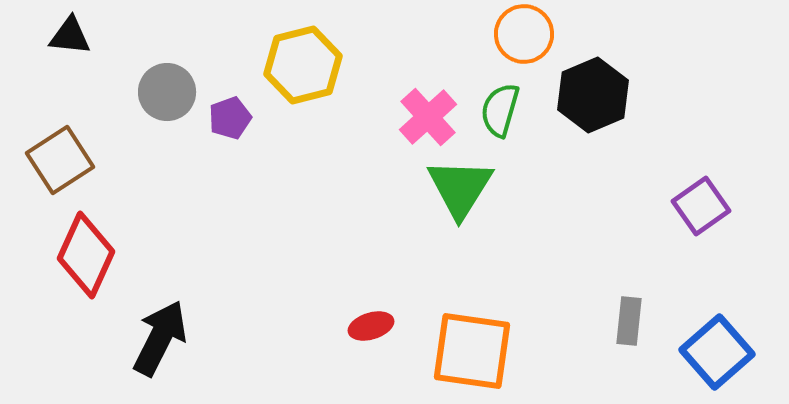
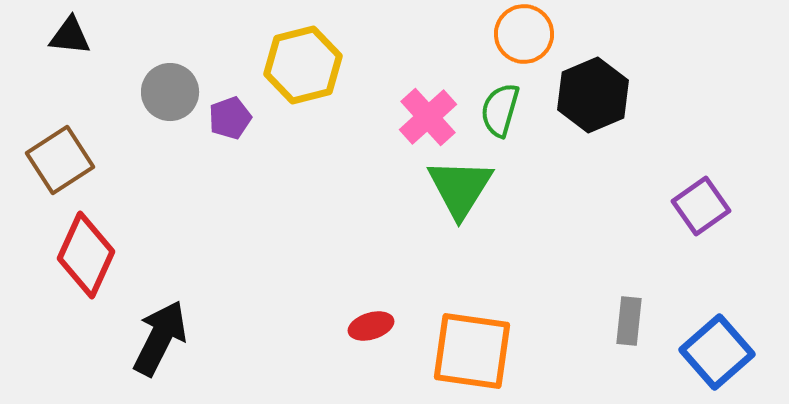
gray circle: moved 3 px right
